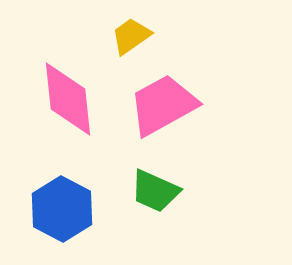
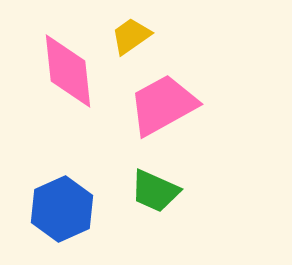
pink diamond: moved 28 px up
blue hexagon: rotated 8 degrees clockwise
